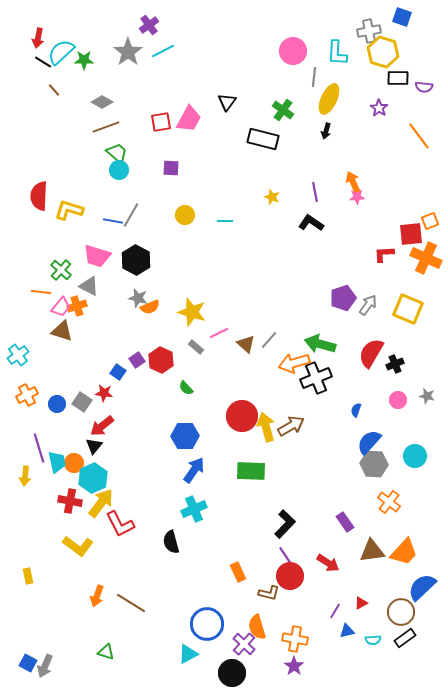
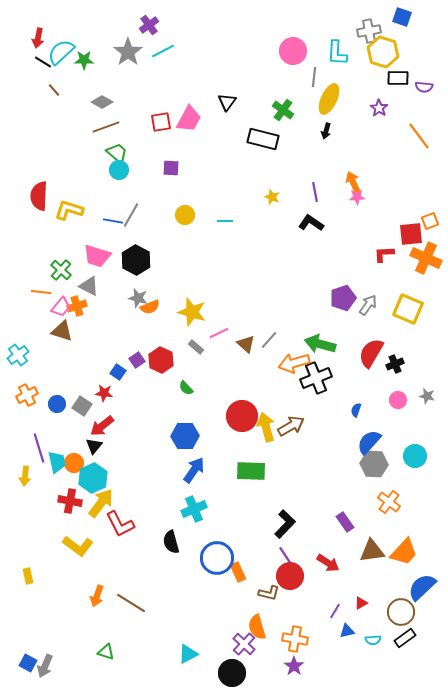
gray square at (82, 402): moved 4 px down
blue circle at (207, 624): moved 10 px right, 66 px up
